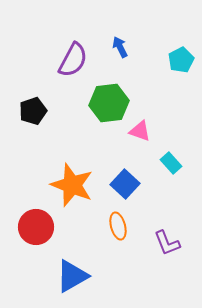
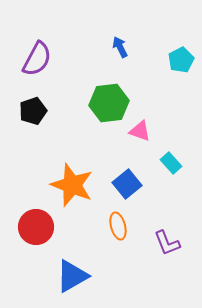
purple semicircle: moved 36 px left, 1 px up
blue square: moved 2 px right; rotated 8 degrees clockwise
